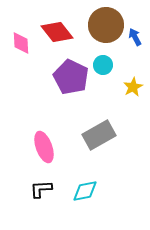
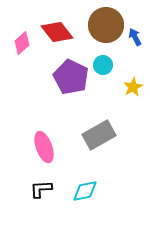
pink diamond: moved 1 px right; rotated 50 degrees clockwise
